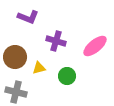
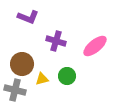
brown circle: moved 7 px right, 7 px down
yellow triangle: moved 3 px right, 11 px down
gray cross: moved 1 px left, 2 px up
